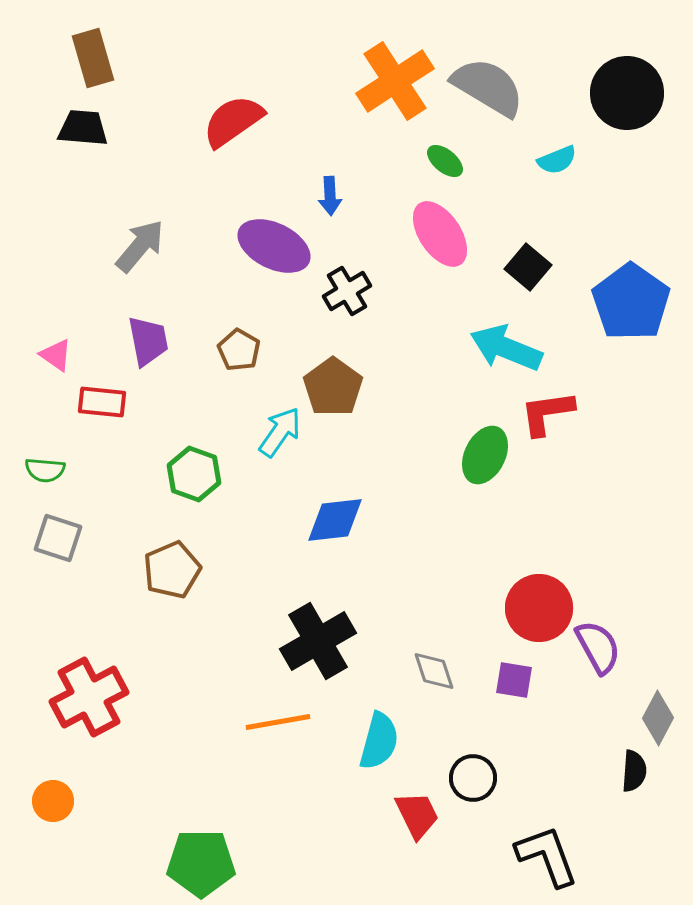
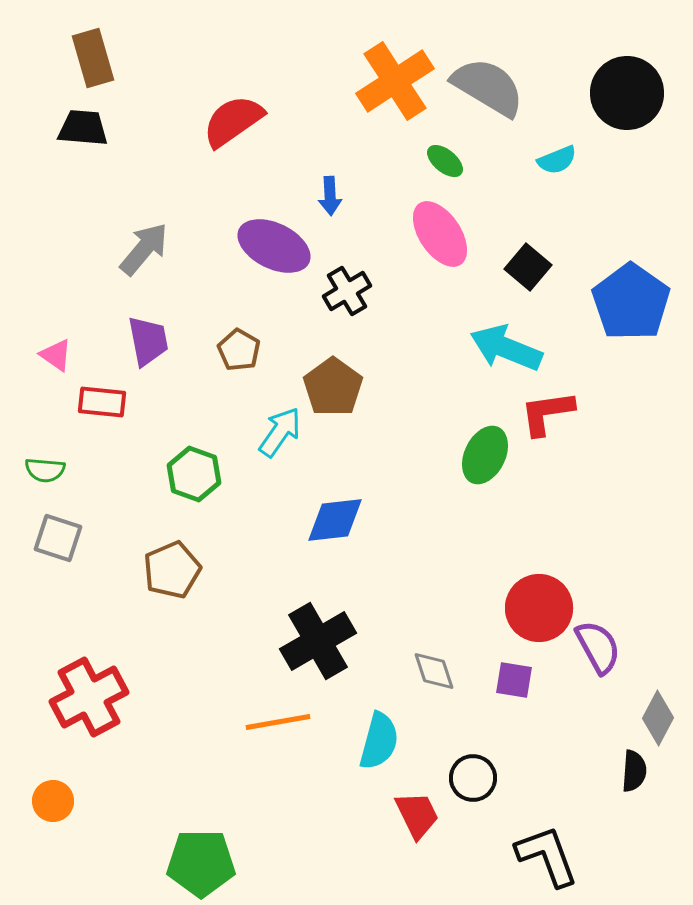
gray arrow at (140, 246): moved 4 px right, 3 px down
